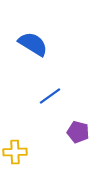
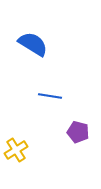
blue line: rotated 45 degrees clockwise
yellow cross: moved 1 px right, 2 px up; rotated 30 degrees counterclockwise
